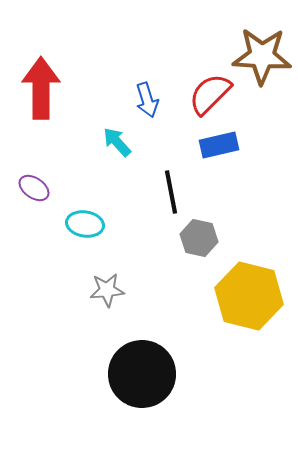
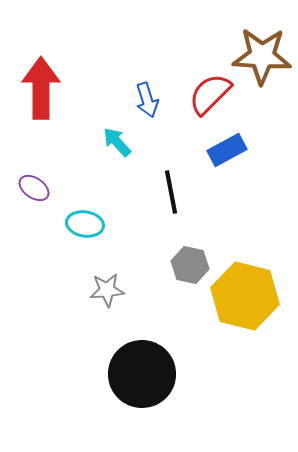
blue rectangle: moved 8 px right, 5 px down; rotated 15 degrees counterclockwise
gray hexagon: moved 9 px left, 27 px down
yellow hexagon: moved 4 px left
